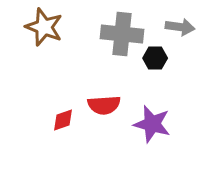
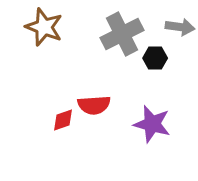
gray cross: rotated 33 degrees counterclockwise
red semicircle: moved 10 px left
